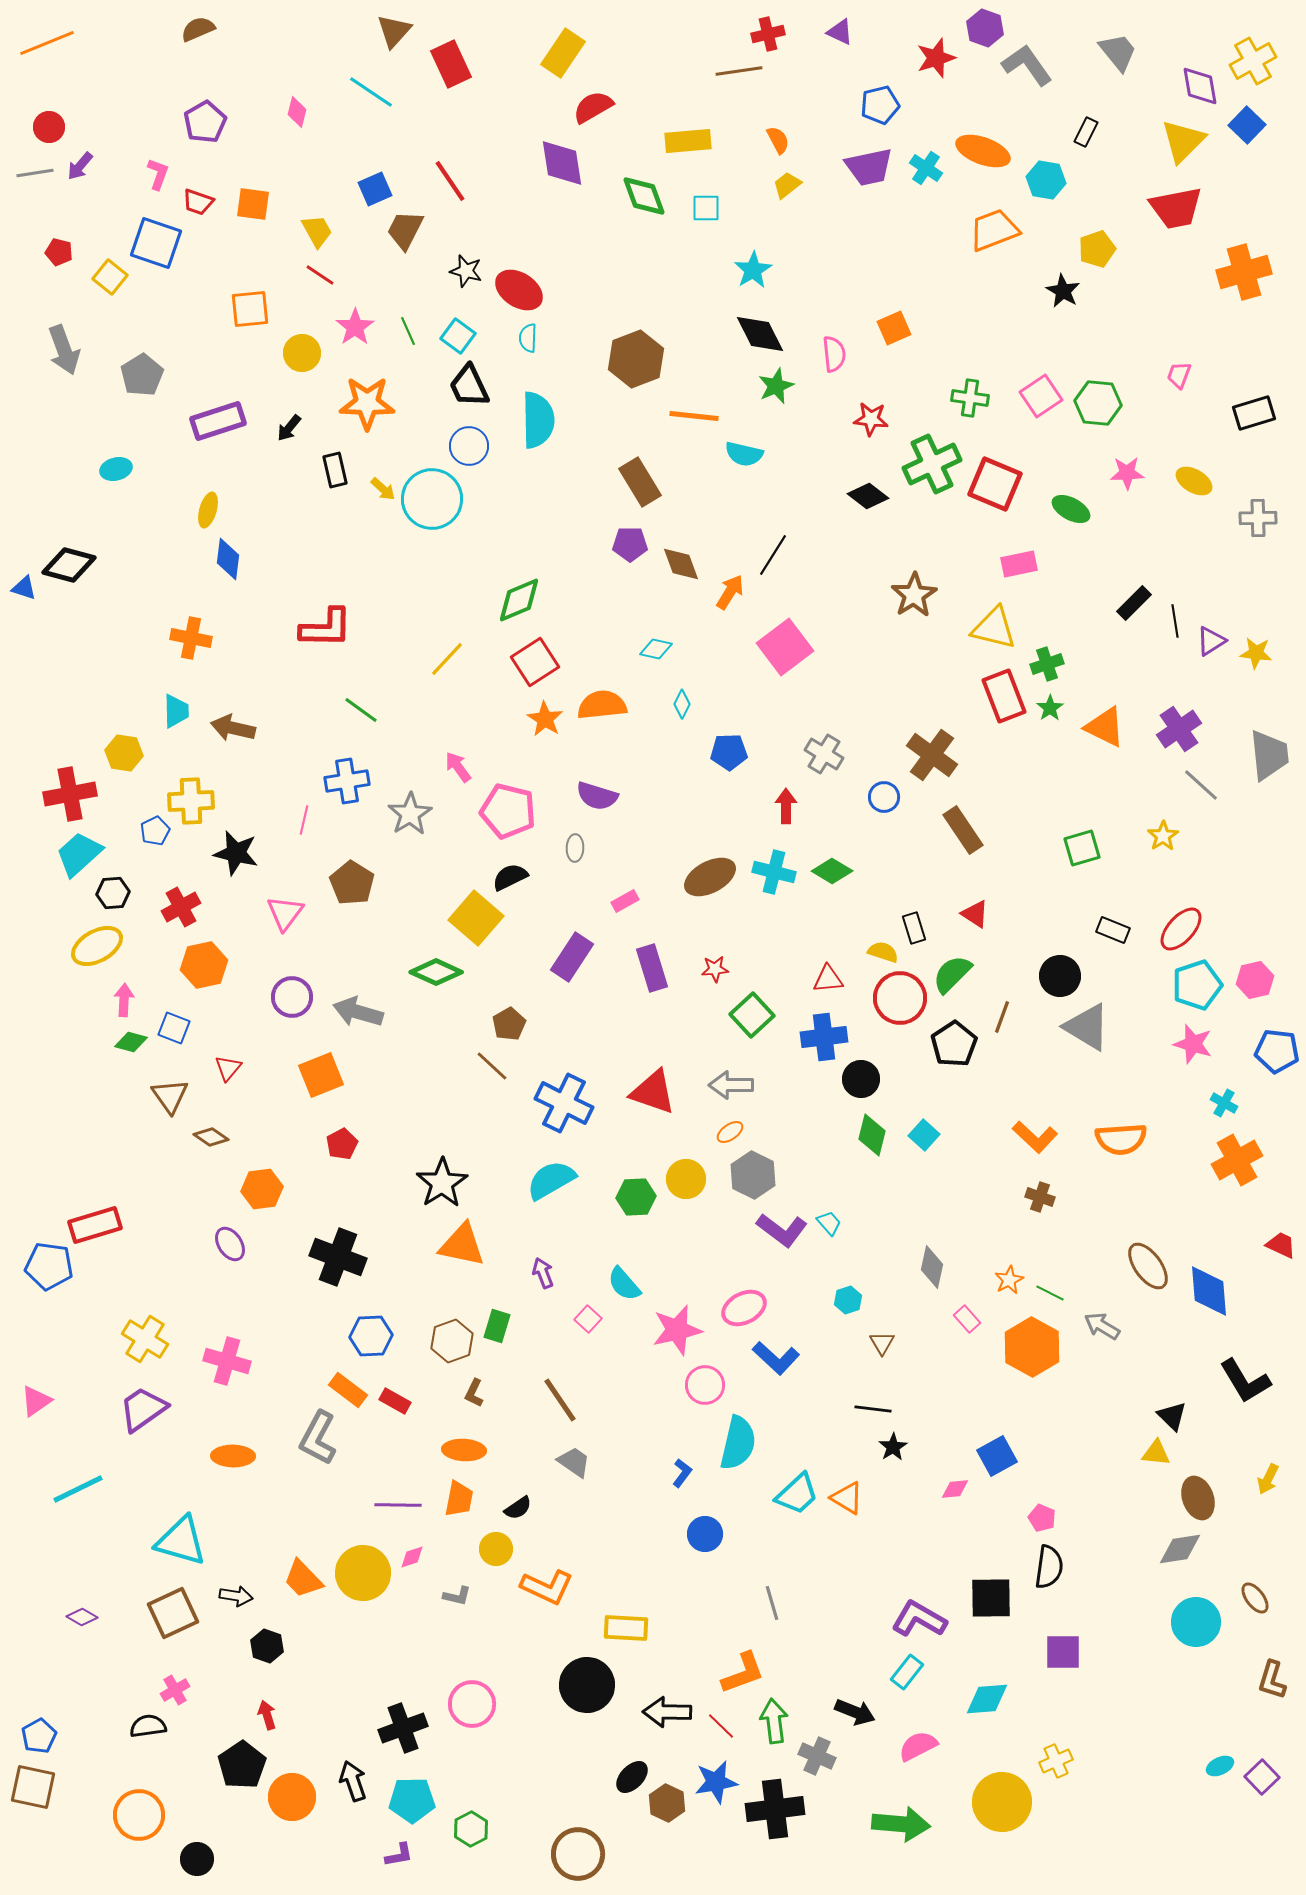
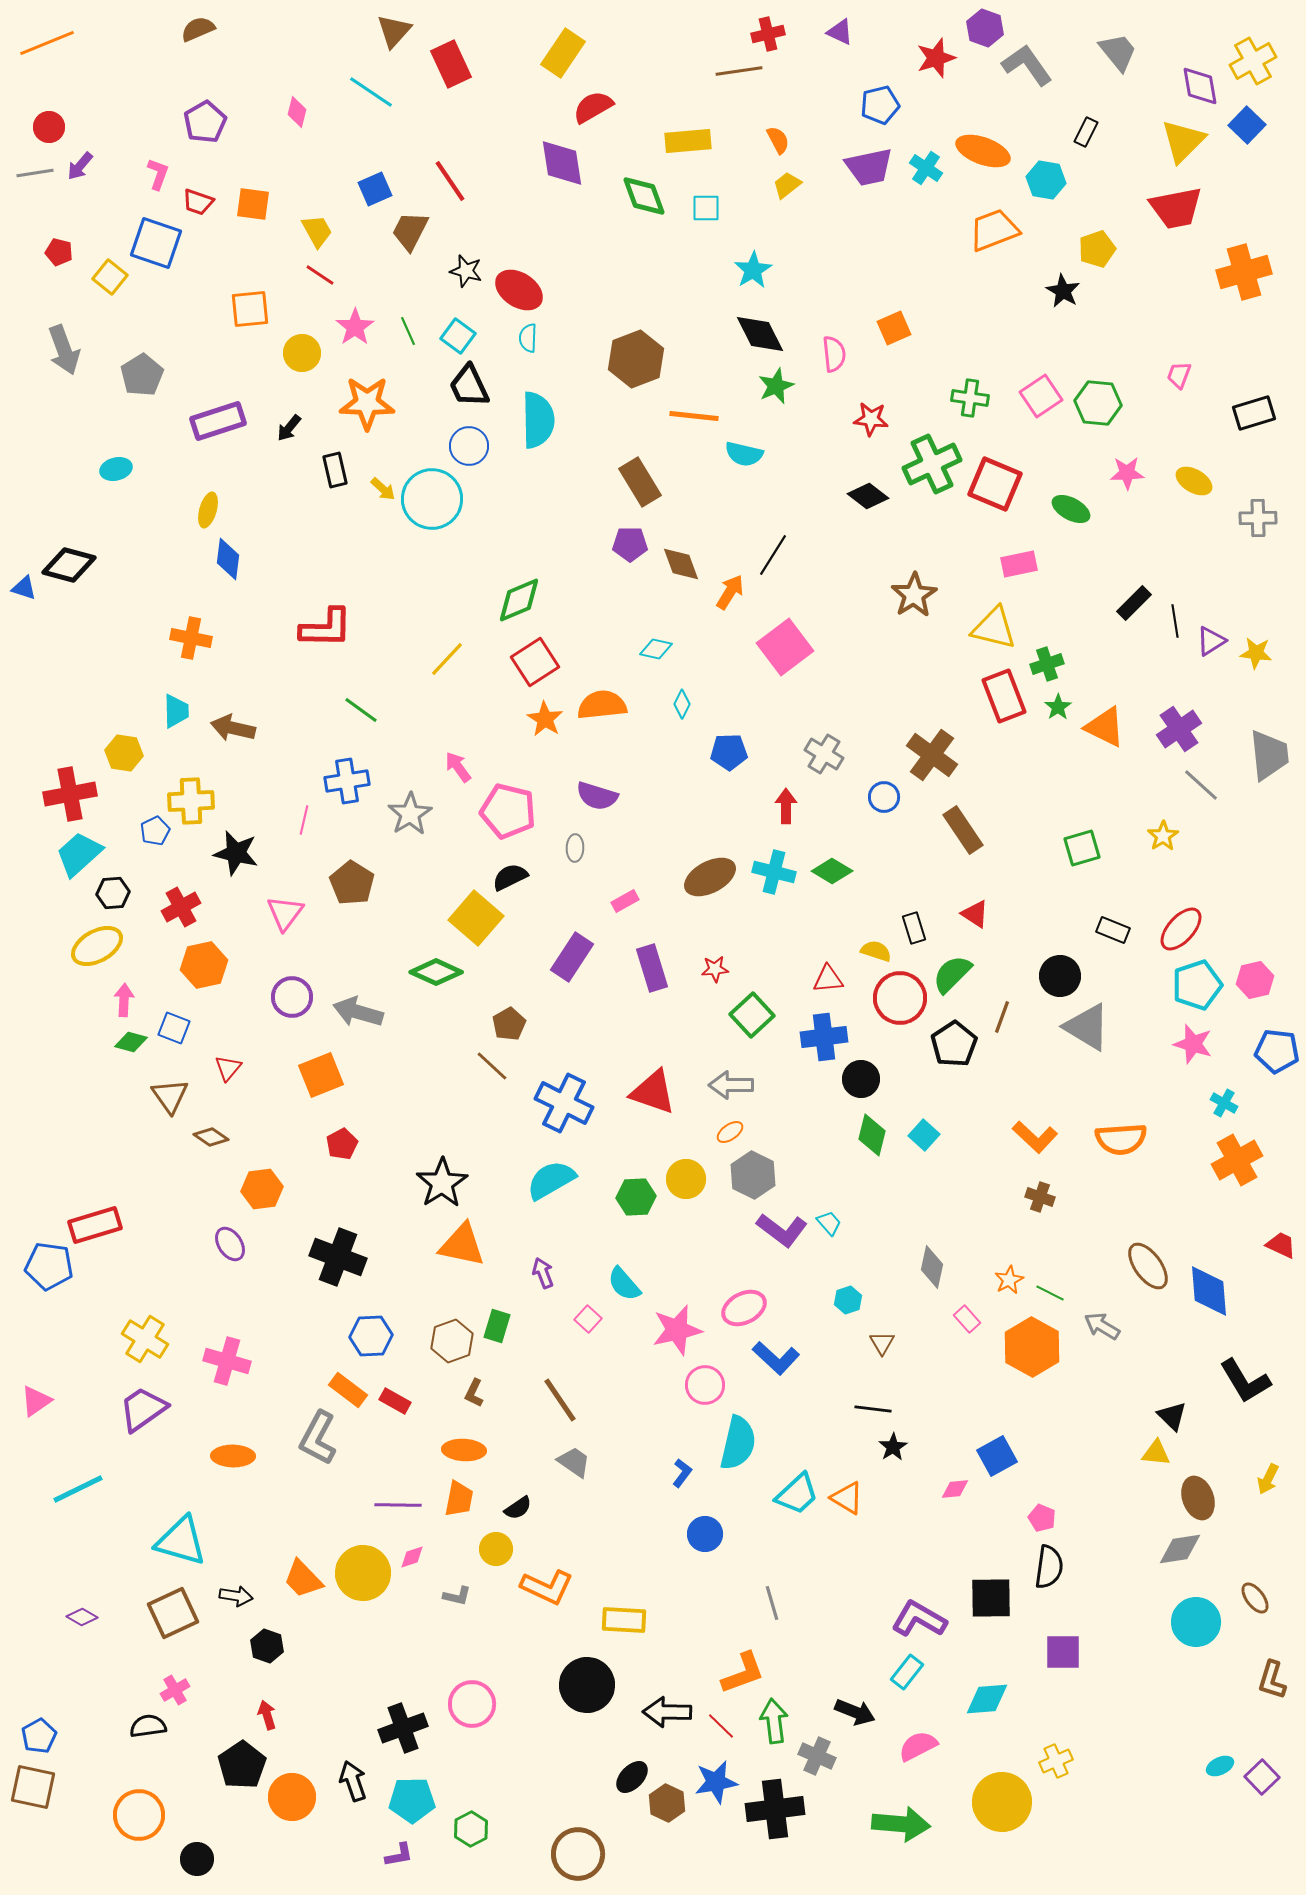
brown trapezoid at (405, 230): moved 5 px right, 1 px down
green star at (1050, 708): moved 8 px right, 1 px up
yellow semicircle at (883, 952): moved 7 px left, 1 px up
yellow rectangle at (626, 1628): moved 2 px left, 8 px up
